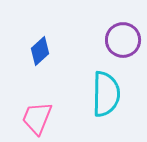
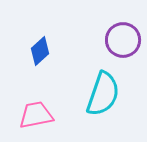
cyan semicircle: moved 3 px left; rotated 18 degrees clockwise
pink trapezoid: moved 1 px left, 3 px up; rotated 57 degrees clockwise
